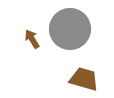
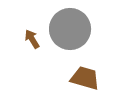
brown trapezoid: moved 1 px right, 1 px up
